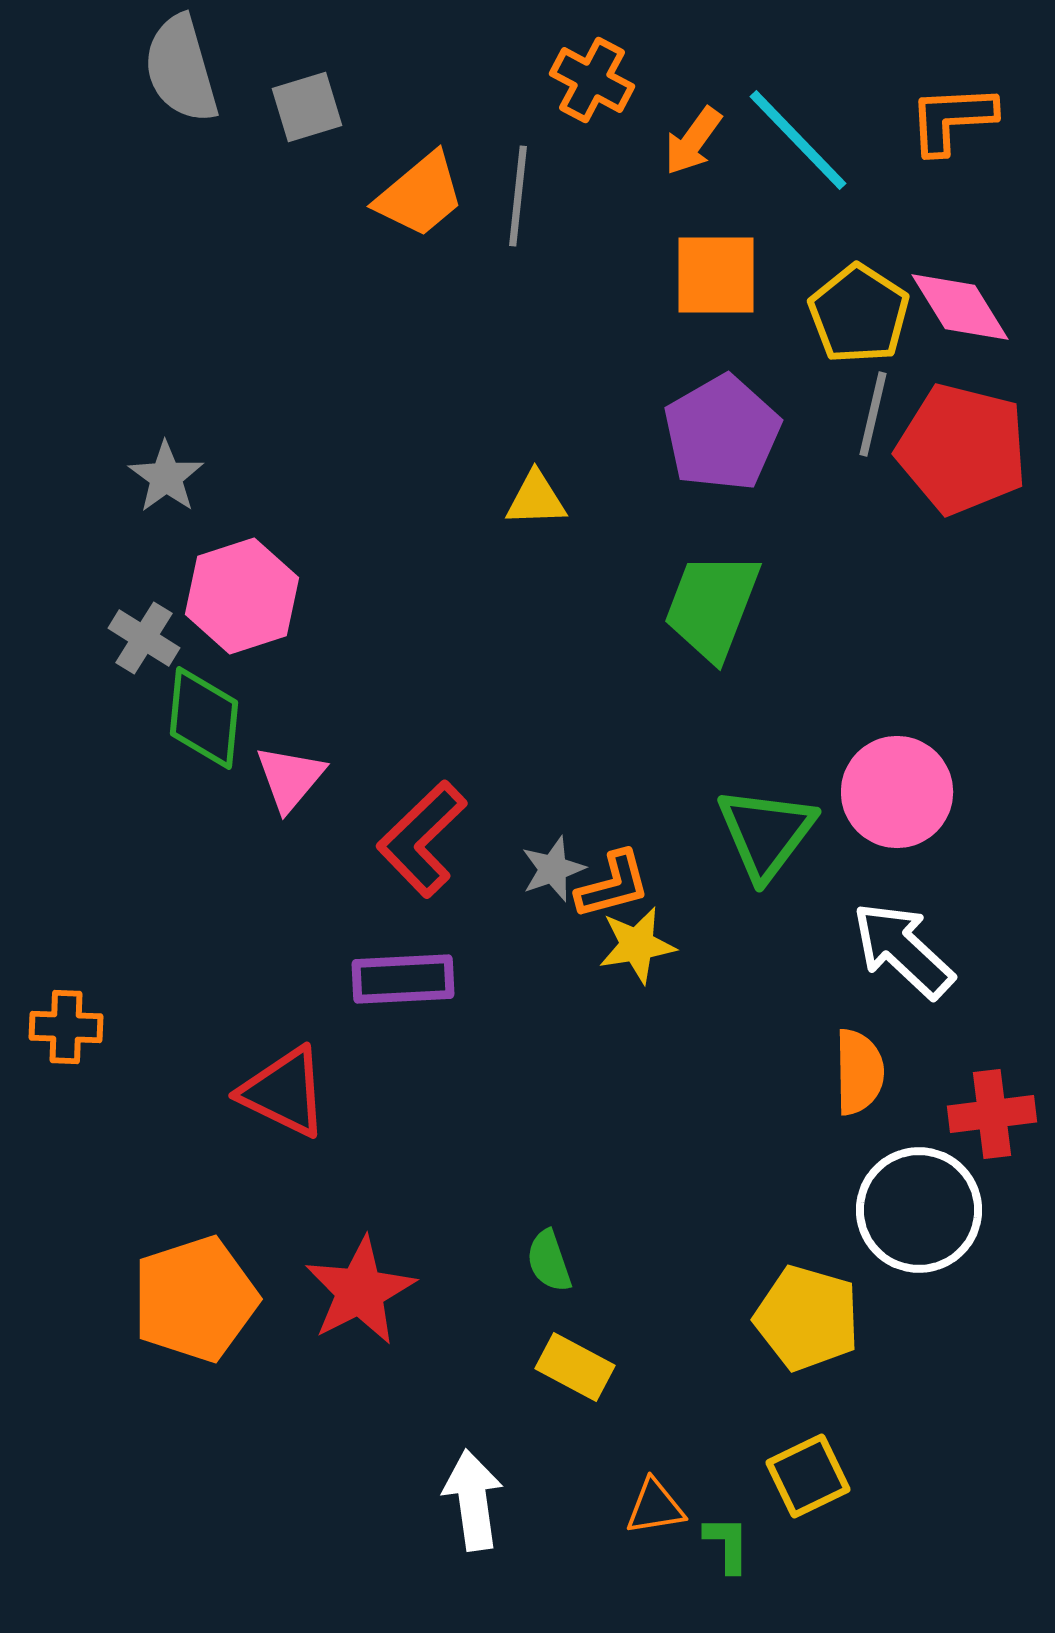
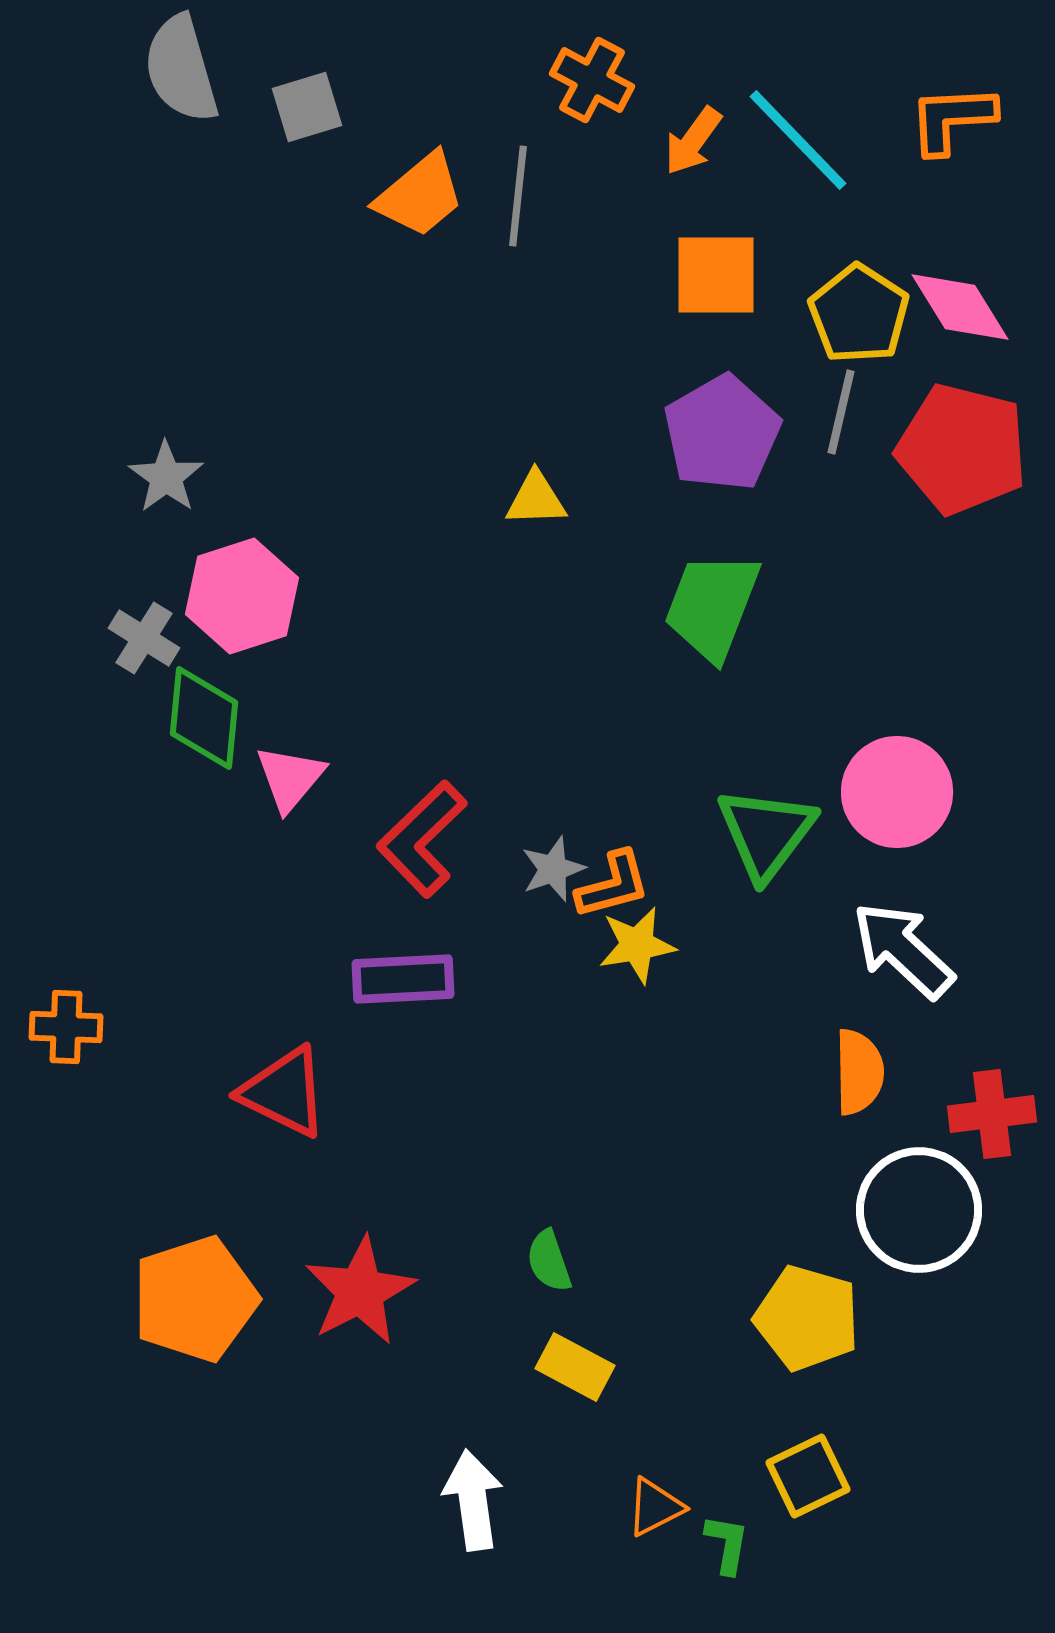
gray line at (873, 414): moved 32 px left, 2 px up
orange triangle at (655, 1507): rotated 18 degrees counterclockwise
green L-shape at (727, 1544): rotated 10 degrees clockwise
